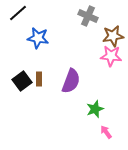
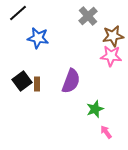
gray cross: rotated 24 degrees clockwise
brown rectangle: moved 2 px left, 5 px down
